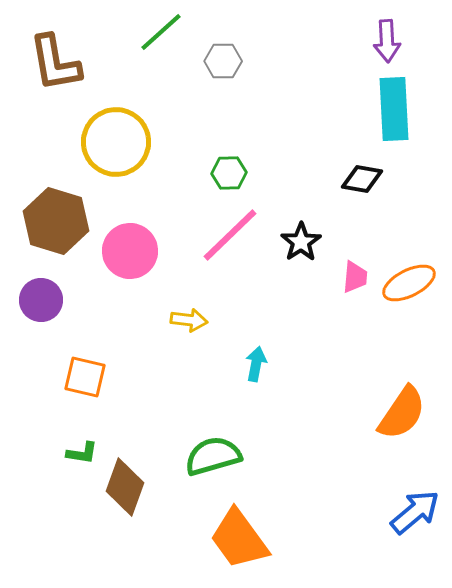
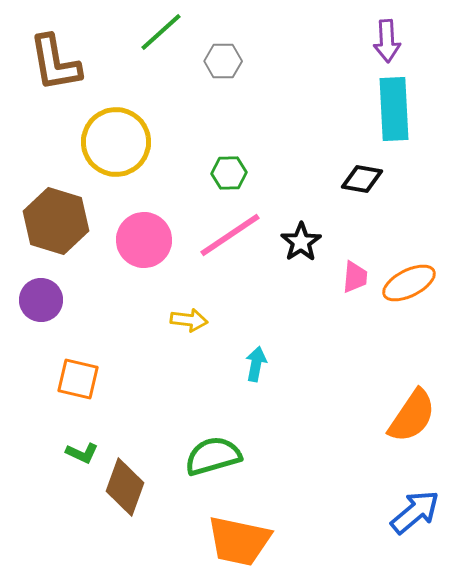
pink line: rotated 10 degrees clockwise
pink circle: moved 14 px right, 11 px up
orange square: moved 7 px left, 2 px down
orange semicircle: moved 10 px right, 3 px down
green L-shape: rotated 16 degrees clockwise
orange trapezoid: moved 2 px down; rotated 42 degrees counterclockwise
